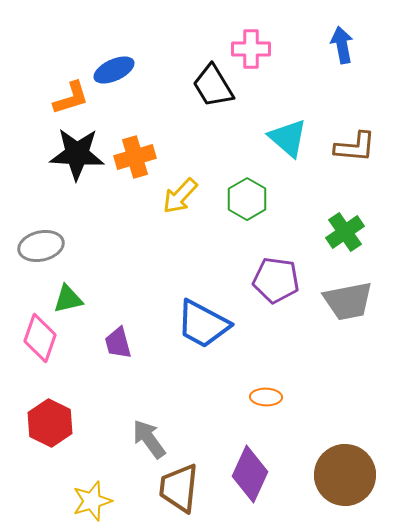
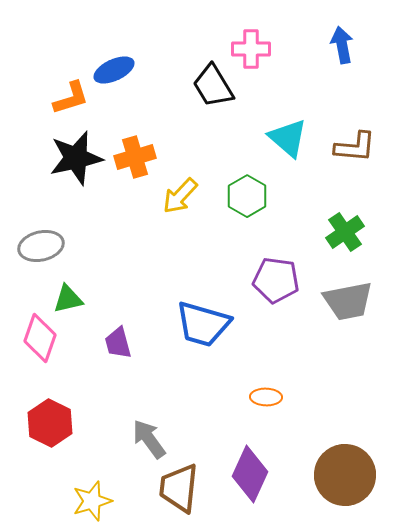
black star: moved 1 px left, 4 px down; rotated 16 degrees counterclockwise
green hexagon: moved 3 px up
blue trapezoid: rotated 12 degrees counterclockwise
